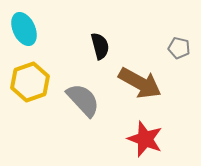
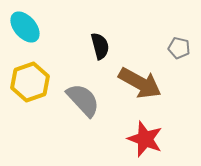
cyan ellipse: moved 1 px right, 2 px up; rotated 16 degrees counterclockwise
